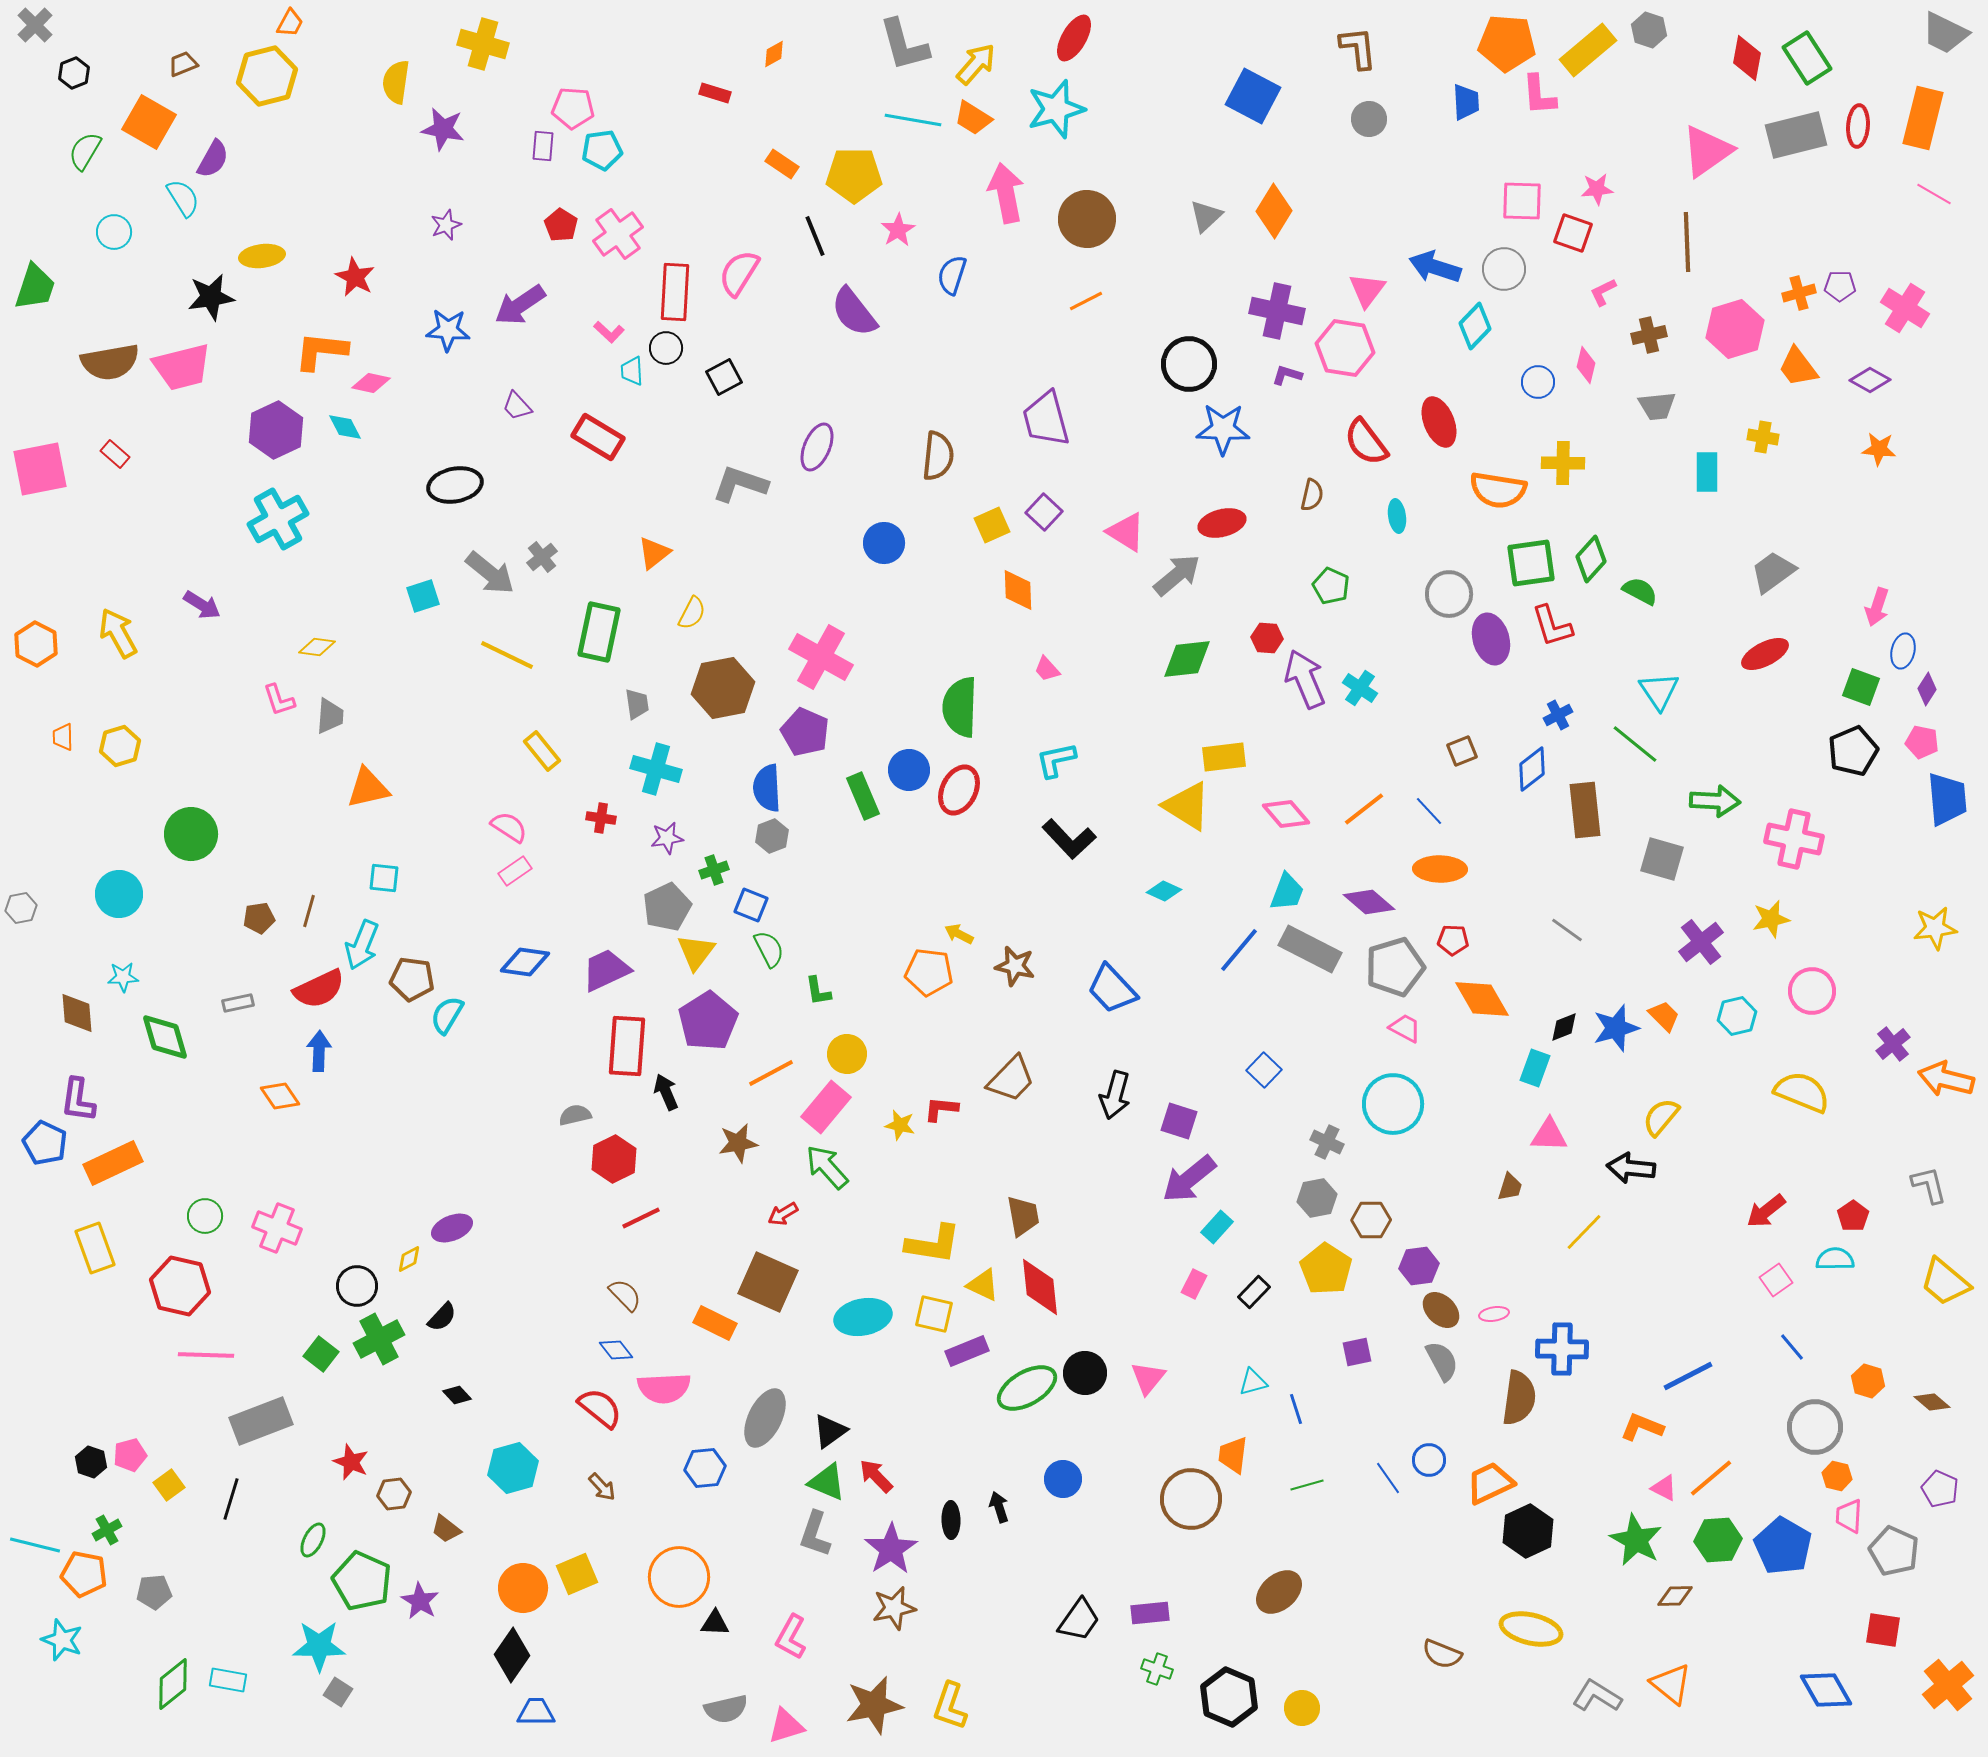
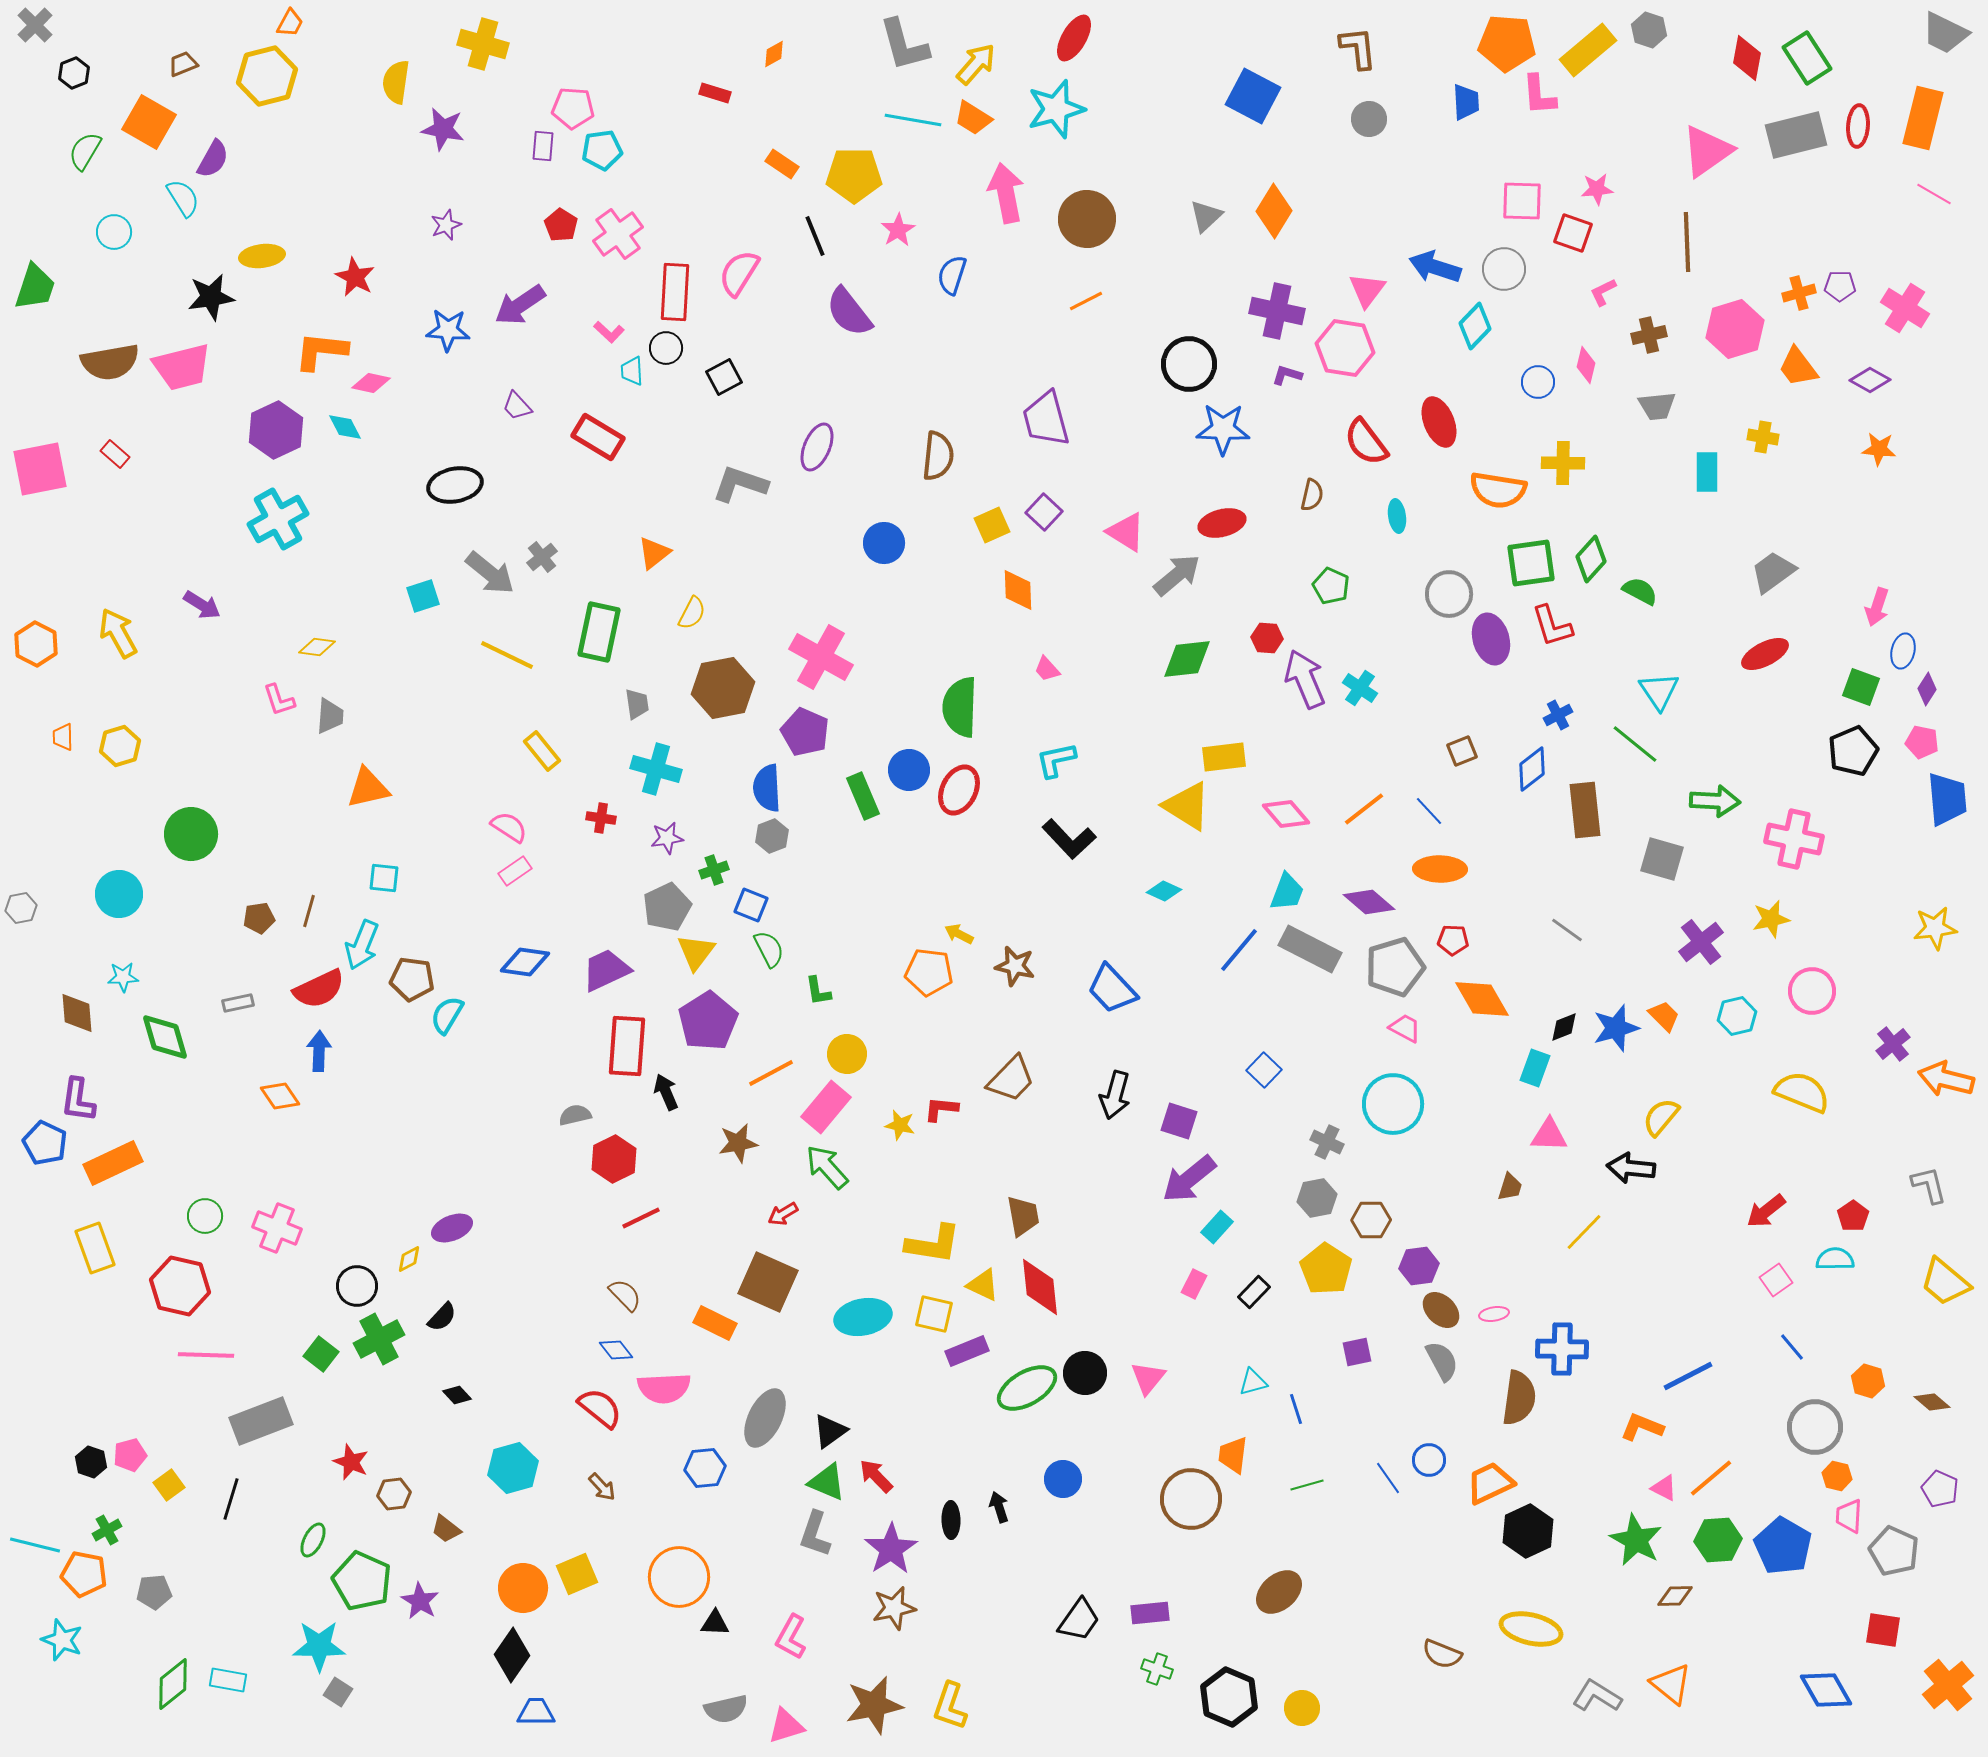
purple semicircle at (854, 312): moved 5 px left
